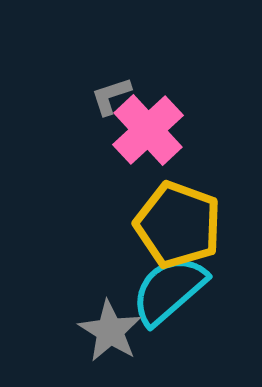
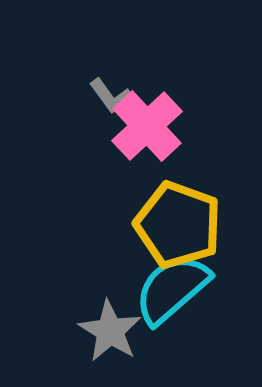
gray L-shape: rotated 108 degrees counterclockwise
pink cross: moved 1 px left, 4 px up
cyan semicircle: moved 3 px right, 1 px up
